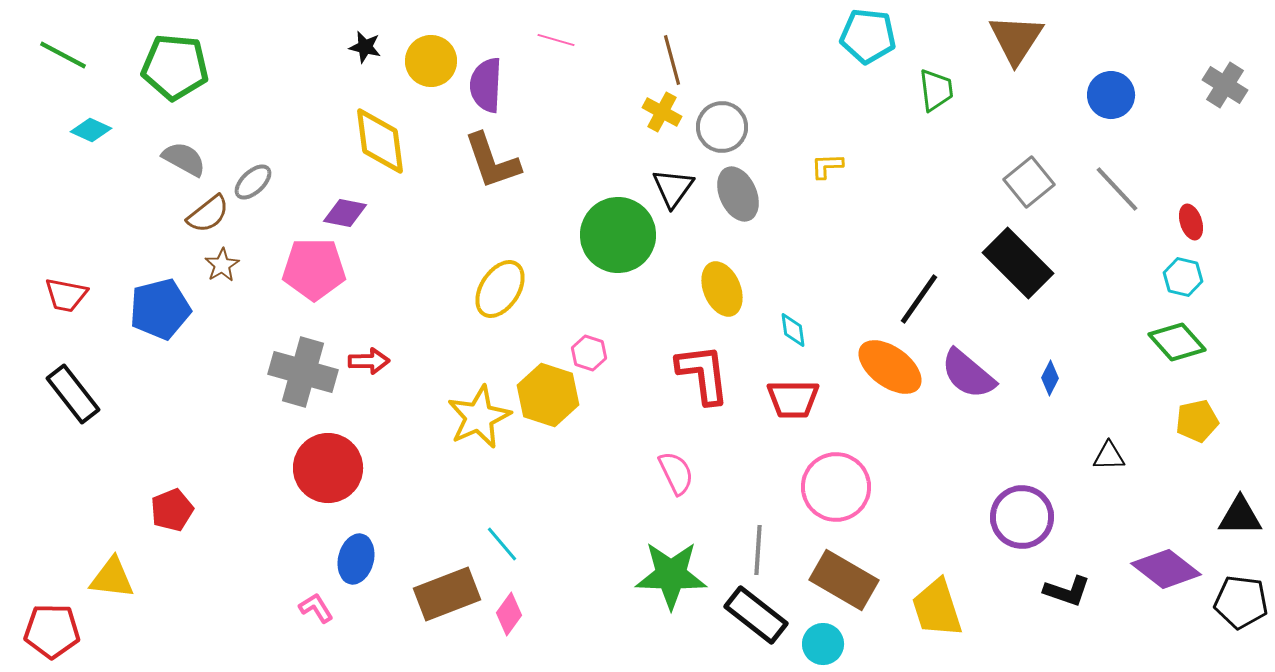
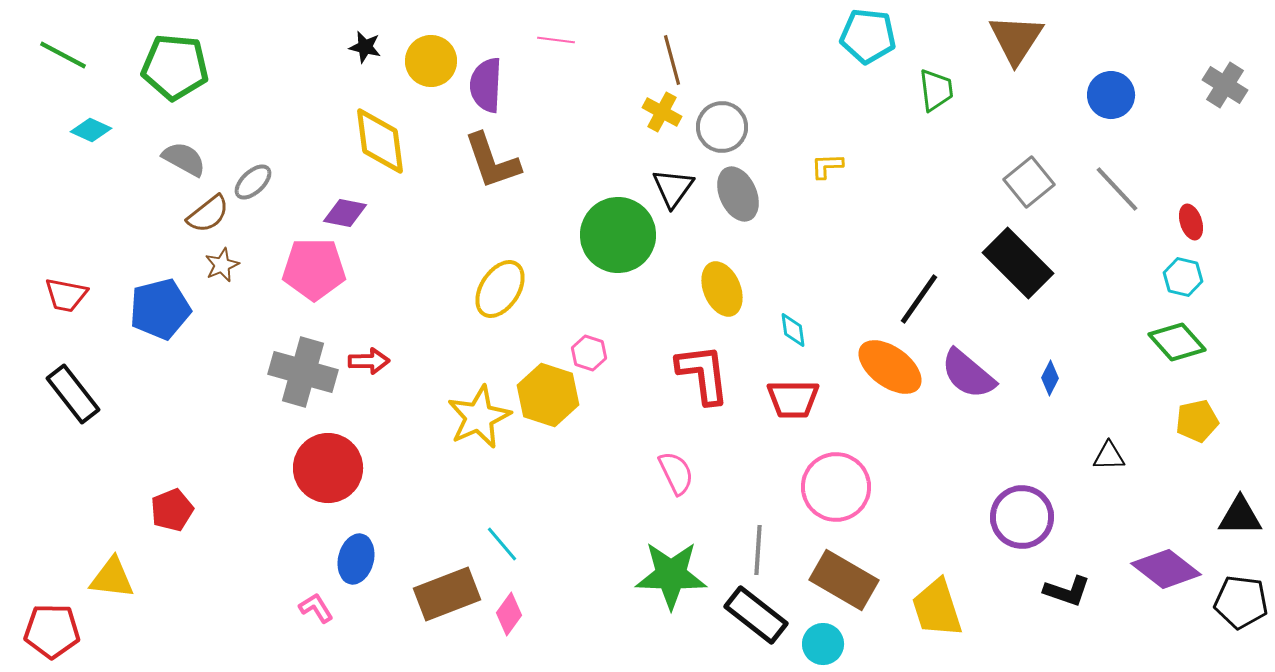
pink line at (556, 40): rotated 9 degrees counterclockwise
brown star at (222, 265): rotated 8 degrees clockwise
